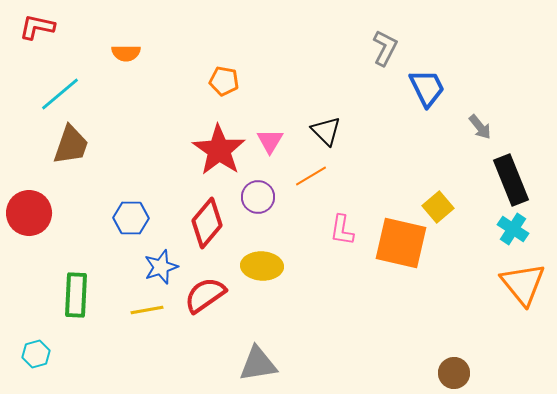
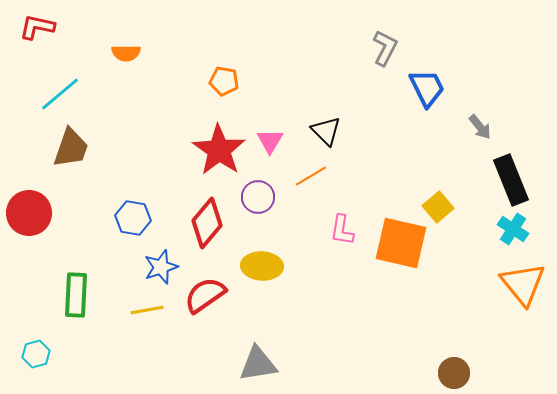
brown trapezoid: moved 3 px down
blue hexagon: moved 2 px right; rotated 8 degrees clockwise
